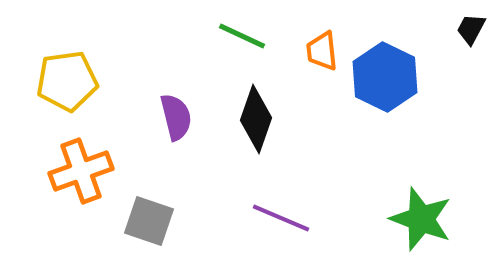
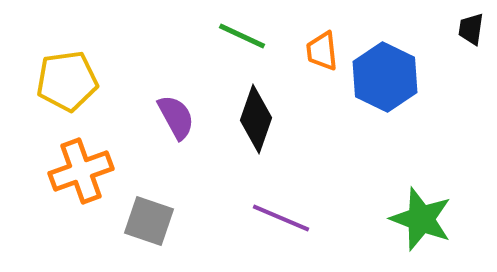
black trapezoid: rotated 20 degrees counterclockwise
purple semicircle: rotated 15 degrees counterclockwise
